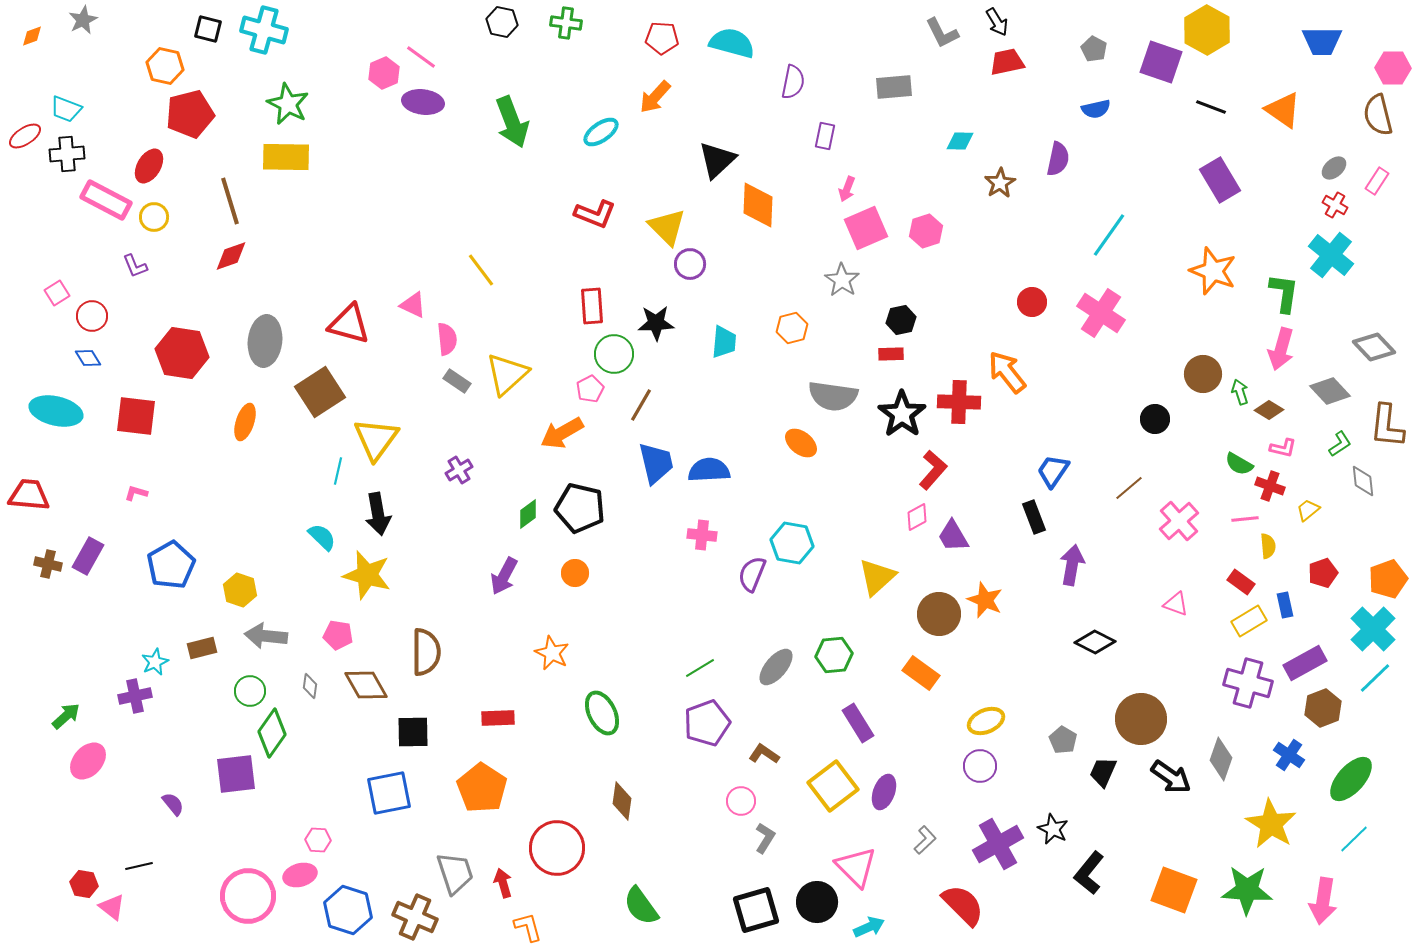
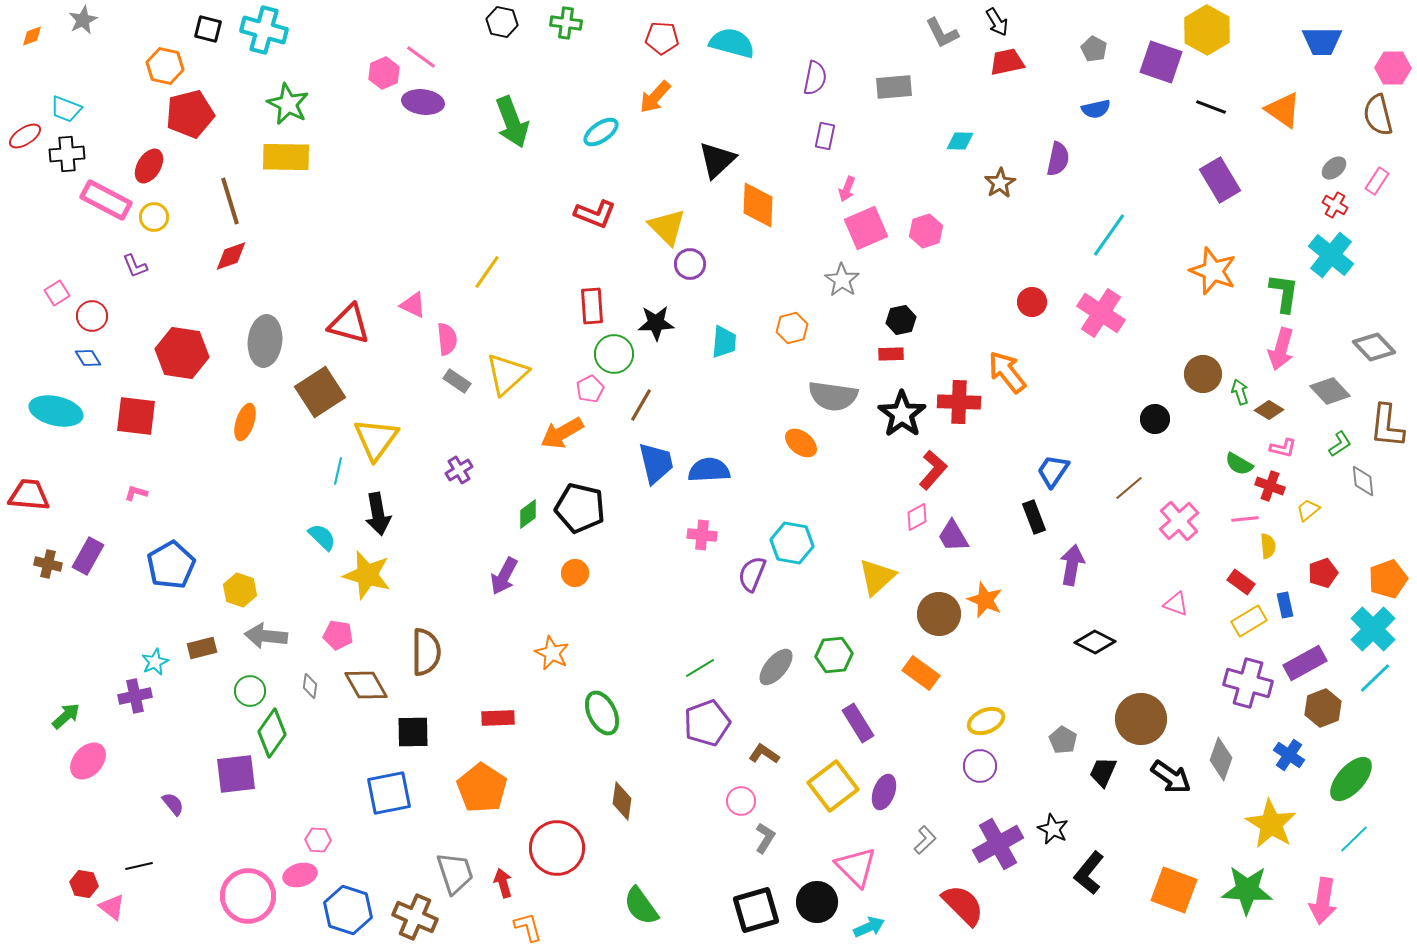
purple semicircle at (793, 82): moved 22 px right, 4 px up
yellow line at (481, 270): moved 6 px right, 2 px down; rotated 72 degrees clockwise
